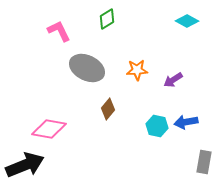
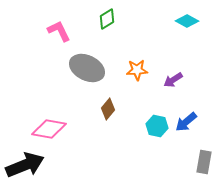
blue arrow: rotated 30 degrees counterclockwise
